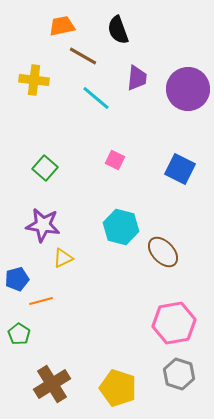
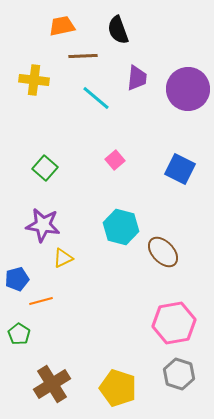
brown line: rotated 32 degrees counterclockwise
pink square: rotated 24 degrees clockwise
